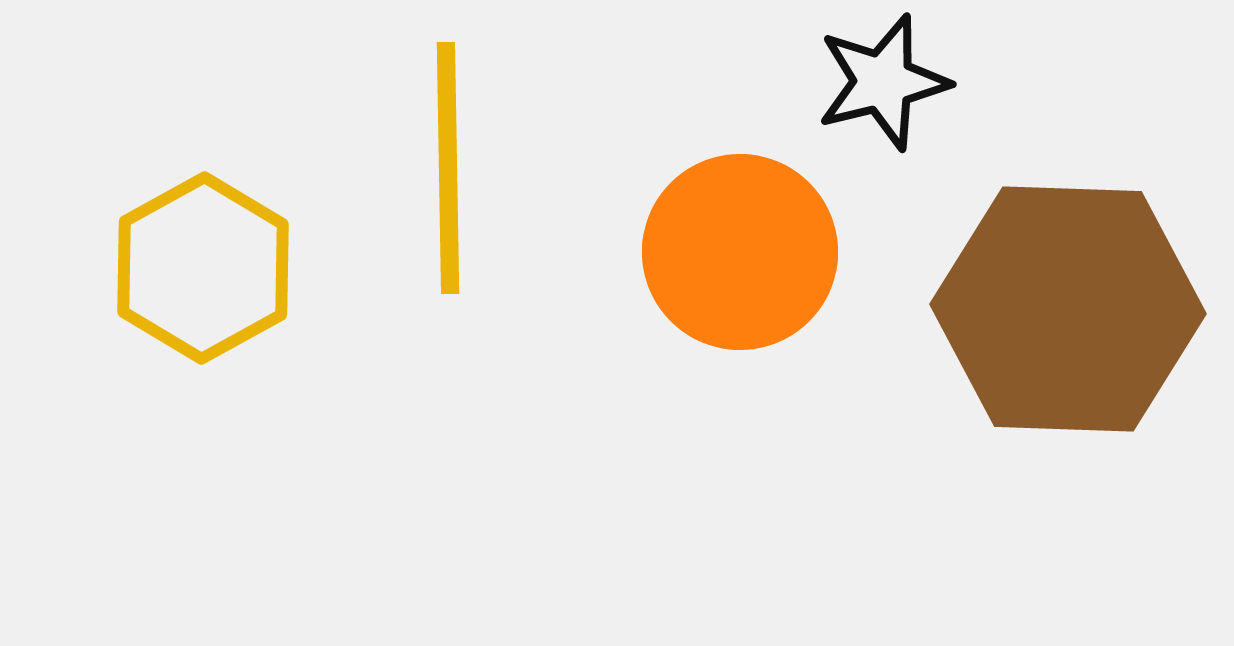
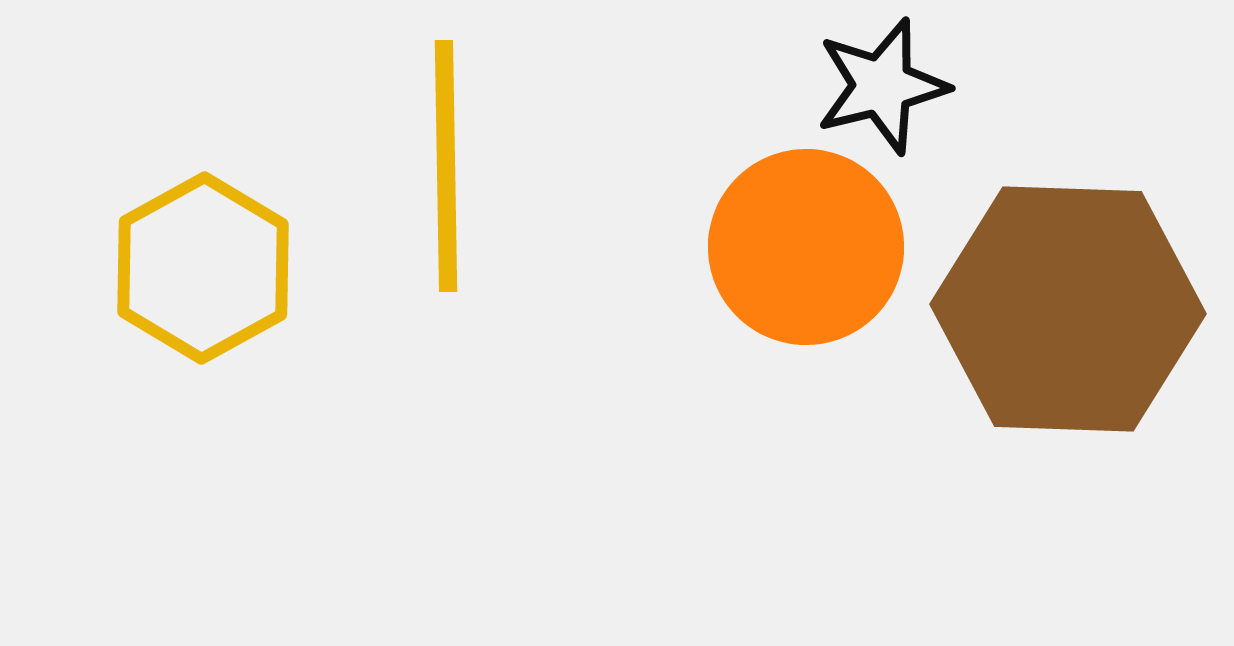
black star: moved 1 px left, 4 px down
yellow line: moved 2 px left, 2 px up
orange circle: moved 66 px right, 5 px up
